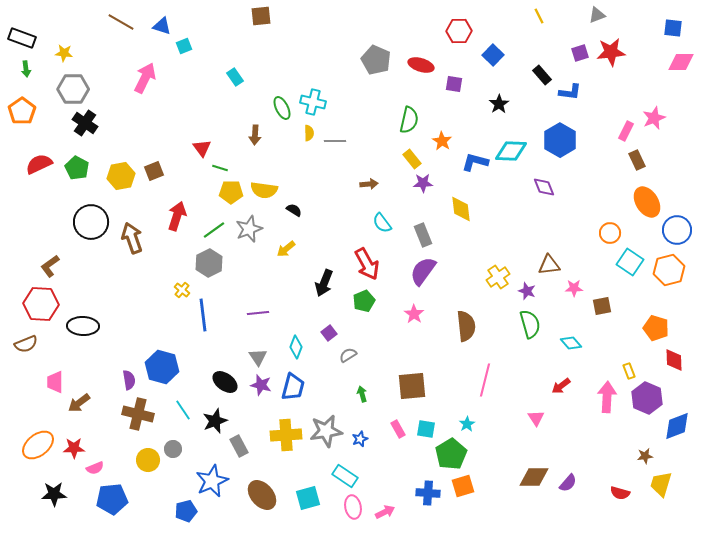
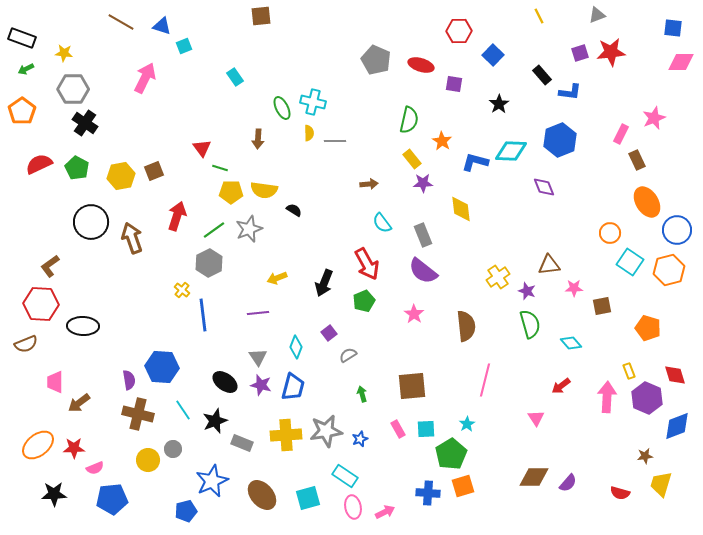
green arrow at (26, 69): rotated 70 degrees clockwise
pink rectangle at (626, 131): moved 5 px left, 3 px down
brown arrow at (255, 135): moved 3 px right, 4 px down
blue hexagon at (560, 140): rotated 8 degrees clockwise
yellow arrow at (286, 249): moved 9 px left, 29 px down; rotated 18 degrees clockwise
purple semicircle at (423, 271): rotated 88 degrees counterclockwise
orange pentagon at (656, 328): moved 8 px left
red diamond at (674, 360): moved 1 px right, 15 px down; rotated 15 degrees counterclockwise
blue hexagon at (162, 367): rotated 12 degrees counterclockwise
cyan square at (426, 429): rotated 12 degrees counterclockwise
gray rectangle at (239, 446): moved 3 px right, 3 px up; rotated 40 degrees counterclockwise
